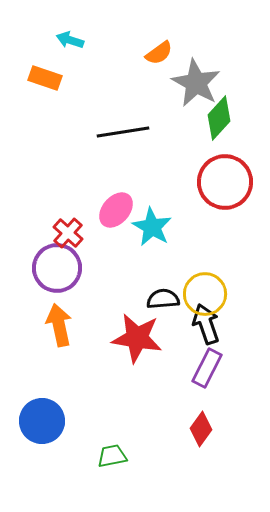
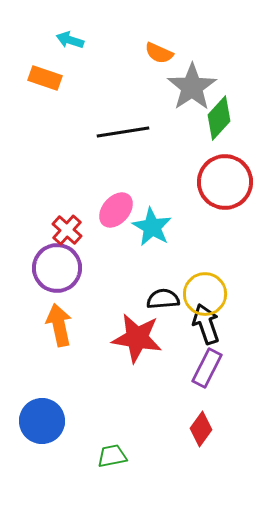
orange semicircle: rotated 60 degrees clockwise
gray star: moved 4 px left, 4 px down; rotated 9 degrees clockwise
red cross: moved 1 px left, 3 px up
